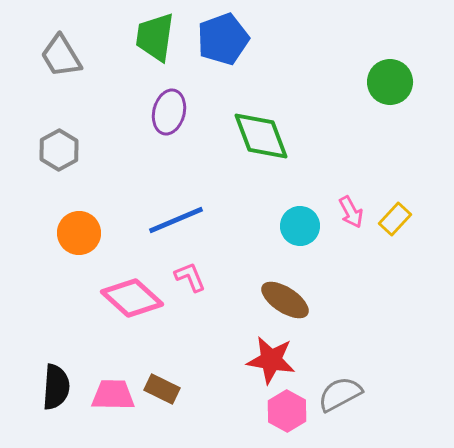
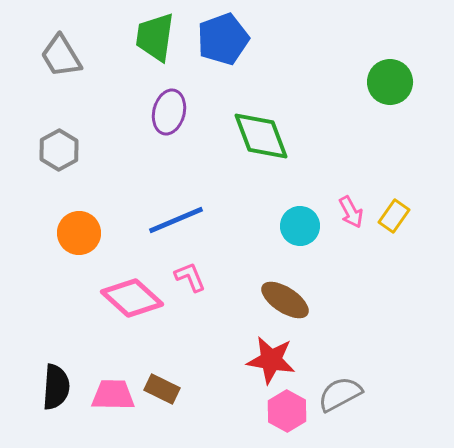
yellow rectangle: moved 1 px left, 3 px up; rotated 8 degrees counterclockwise
